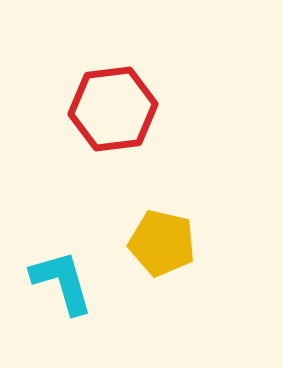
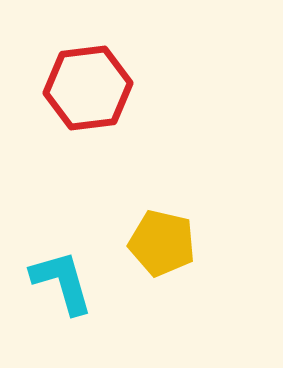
red hexagon: moved 25 px left, 21 px up
